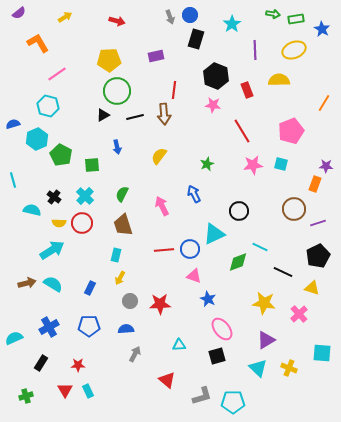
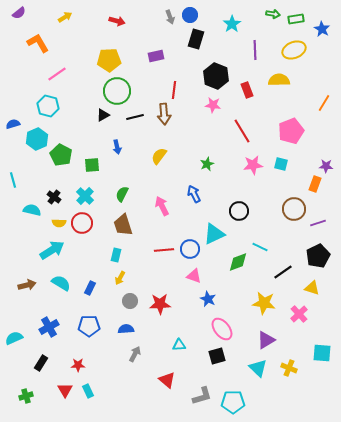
black line at (283, 272): rotated 60 degrees counterclockwise
brown arrow at (27, 283): moved 2 px down
cyan semicircle at (53, 284): moved 8 px right, 1 px up
